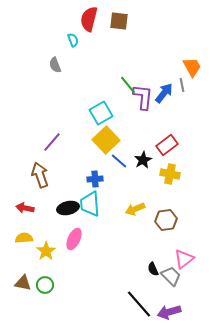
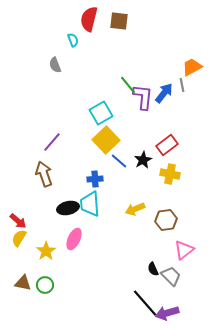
orange trapezoid: rotated 90 degrees counterclockwise
brown arrow: moved 4 px right, 1 px up
red arrow: moved 7 px left, 13 px down; rotated 150 degrees counterclockwise
yellow semicircle: moved 5 px left; rotated 54 degrees counterclockwise
pink triangle: moved 9 px up
black line: moved 6 px right, 1 px up
purple arrow: moved 2 px left, 1 px down
